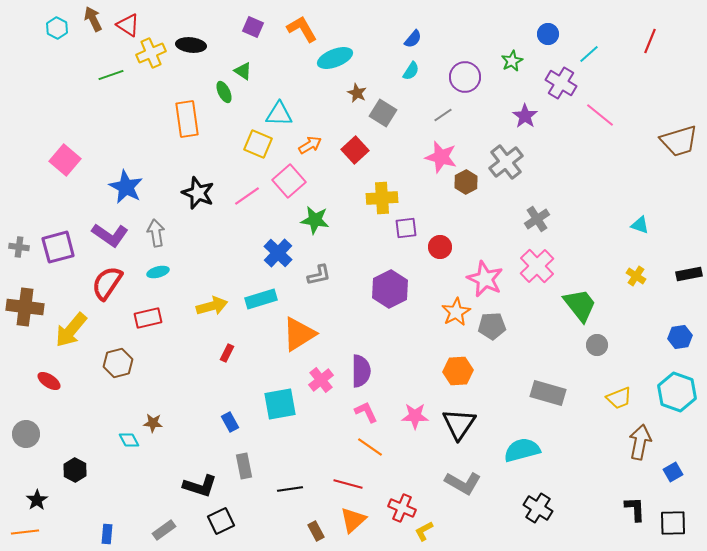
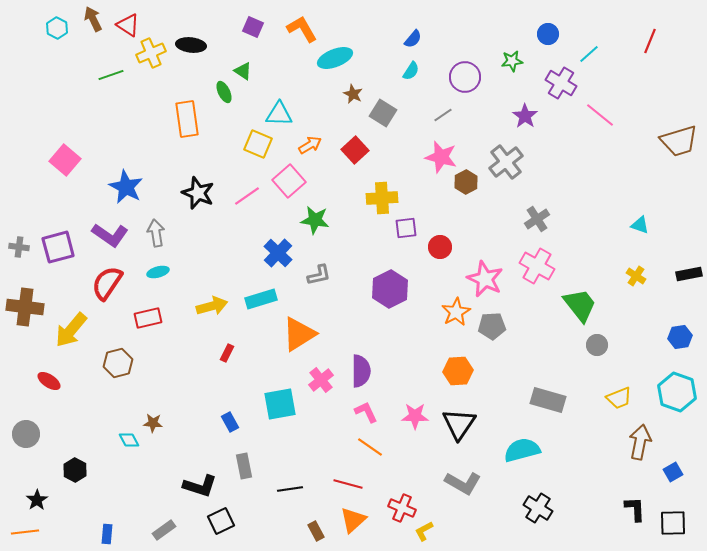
green star at (512, 61): rotated 20 degrees clockwise
brown star at (357, 93): moved 4 px left, 1 px down
pink cross at (537, 266): rotated 16 degrees counterclockwise
gray rectangle at (548, 393): moved 7 px down
